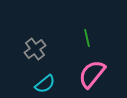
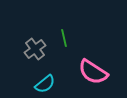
green line: moved 23 px left
pink semicircle: moved 1 px right, 2 px up; rotated 96 degrees counterclockwise
